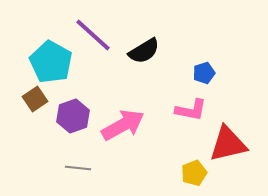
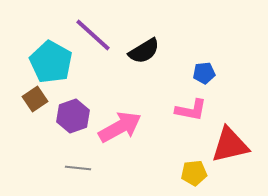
blue pentagon: rotated 10 degrees clockwise
pink arrow: moved 3 px left, 2 px down
red triangle: moved 2 px right, 1 px down
yellow pentagon: rotated 15 degrees clockwise
